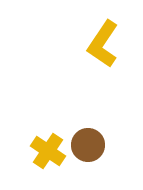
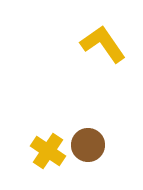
yellow L-shape: rotated 111 degrees clockwise
